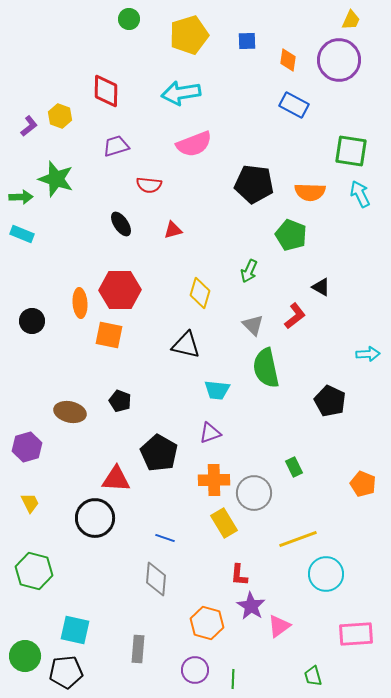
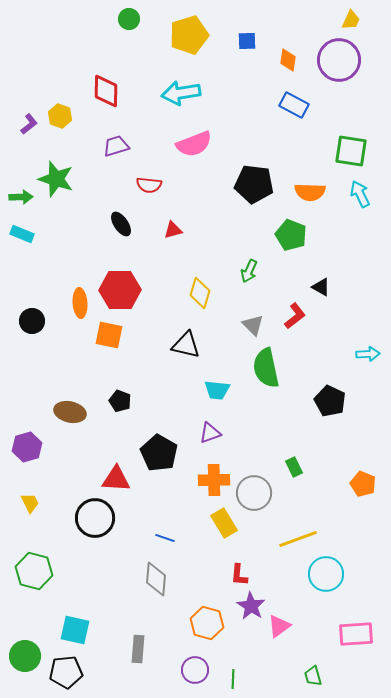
purple L-shape at (29, 126): moved 2 px up
